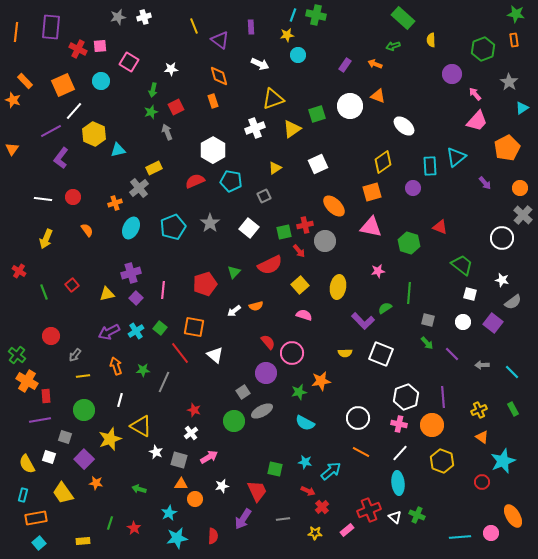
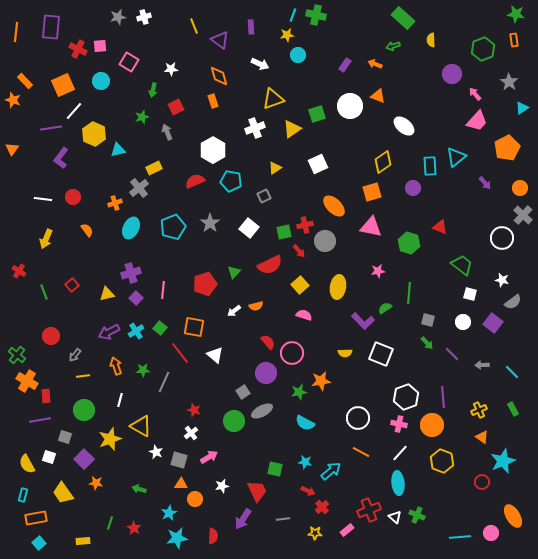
green star at (151, 112): moved 9 px left, 5 px down
purple line at (51, 131): moved 3 px up; rotated 20 degrees clockwise
